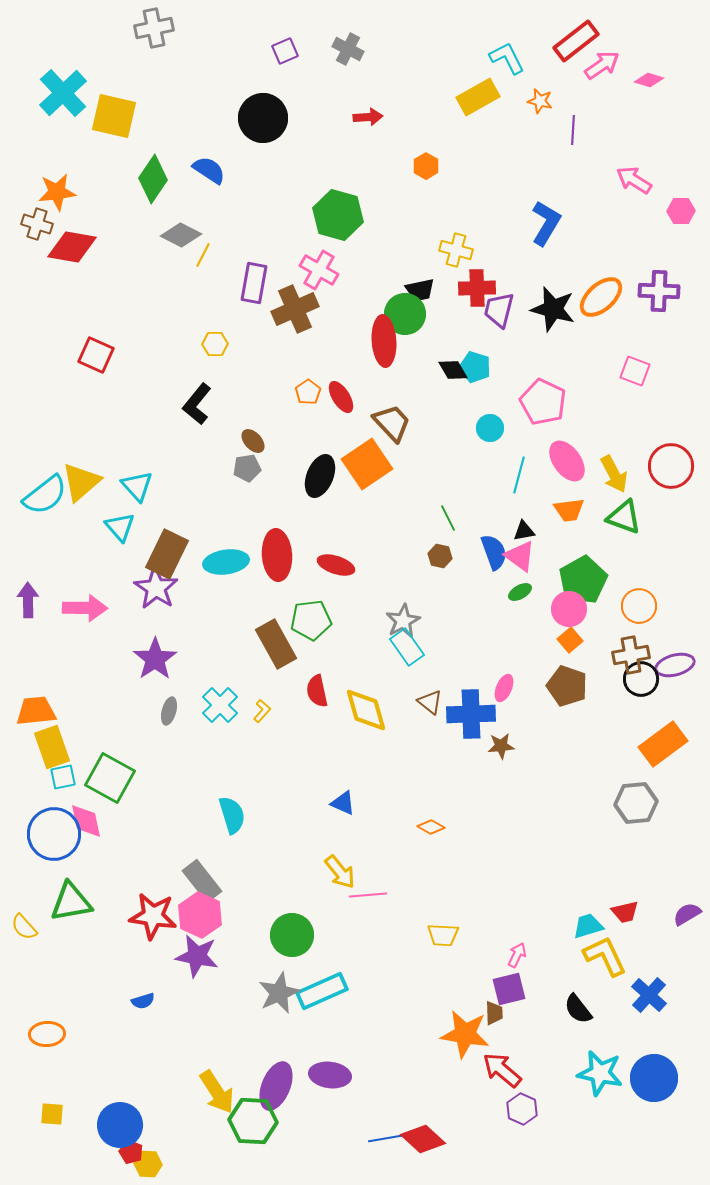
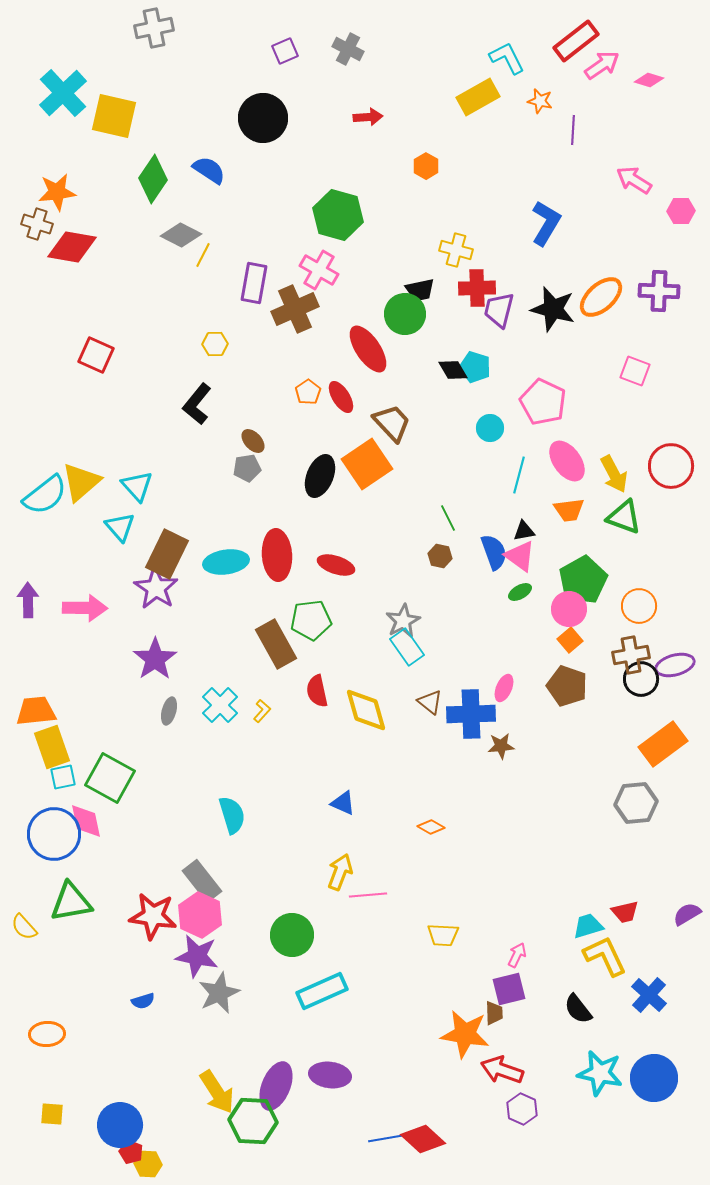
red ellipse at (384, 341): moved 16 px left, 8 px down; rotated 30 degrees counterclockwise
yellow arrow at (340, 872): rotated 120 degrees counterclockwise
gray star at (279, 993): moved 60 px left
red arrow at (502, 1070): rotated 21 degrees counterclockwise
